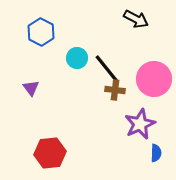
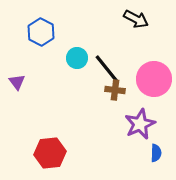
purple triangle: moved 14 px left, 6 px up
